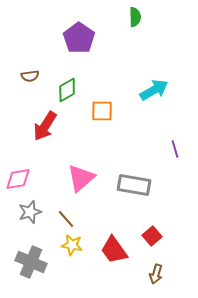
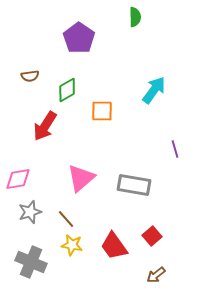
cyan arrow: rotated 24 degrees counterclockwise
red trapezoid: moved 4 px up
brown arrow: moved 1 px down; rotated 36 degrees clockwise
